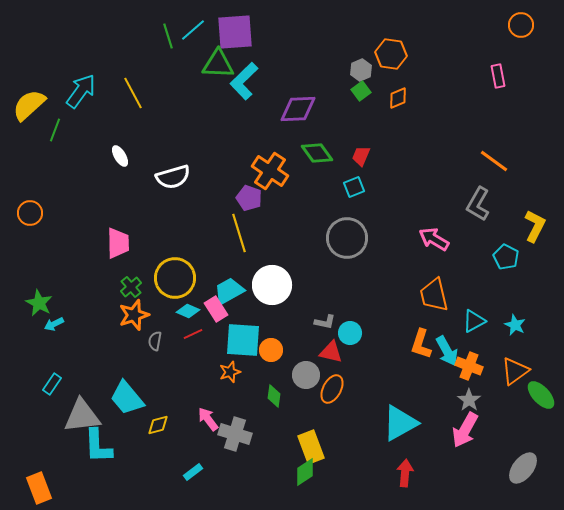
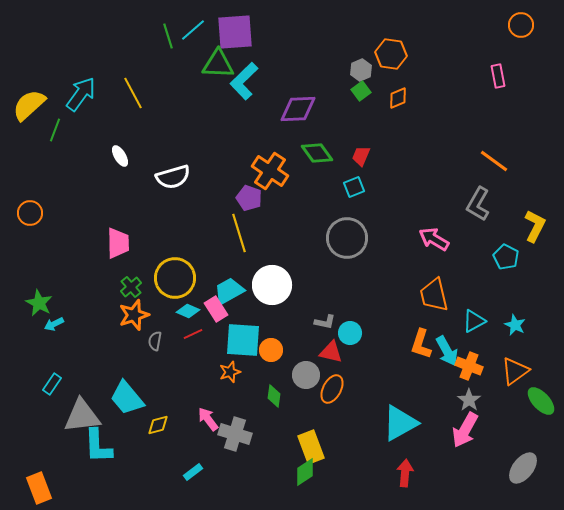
cyan arrow at (81, 91): moved 3 px down
green ellipse at (541, 395): moved 6 px down
